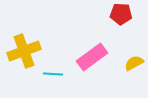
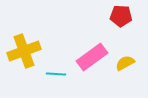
red pentagon: moved 2 px down
yellow semicircle: moved 9 px left
cyan line: moved 3 px right
